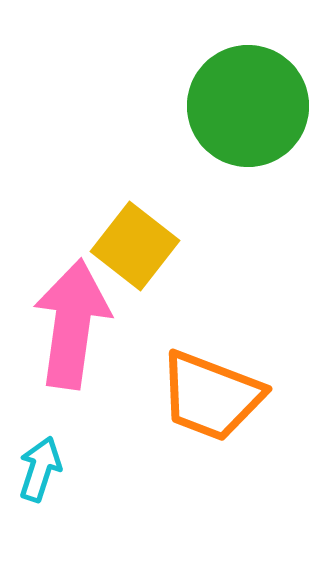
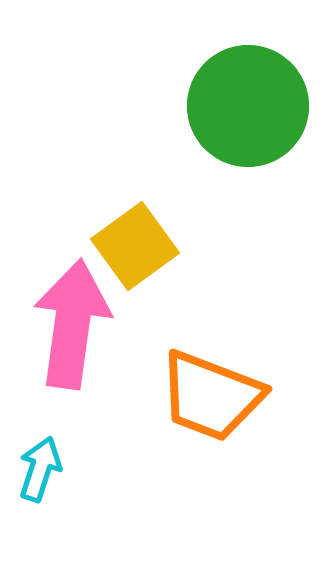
yellow square: rotated 16 degrees clockwise
